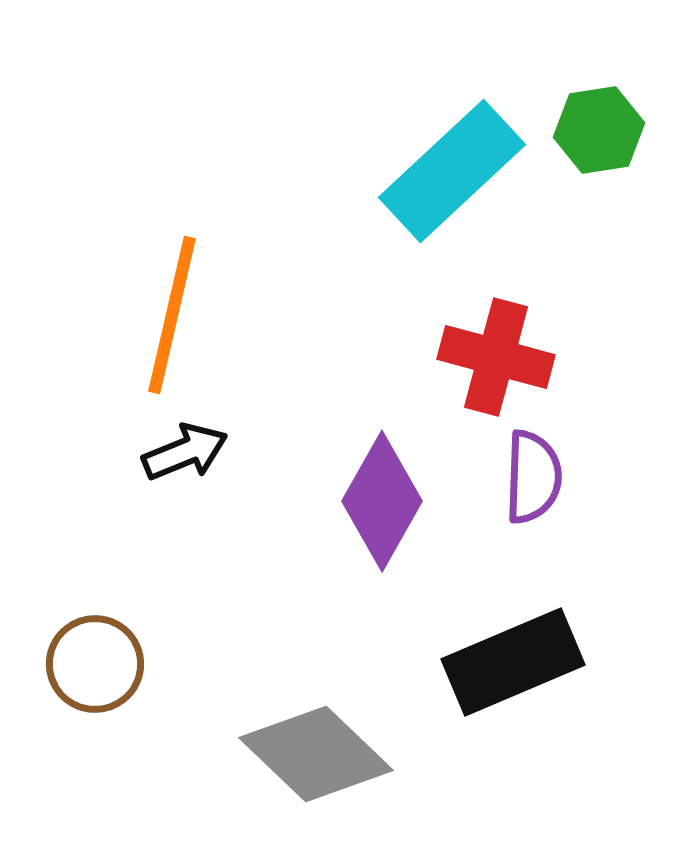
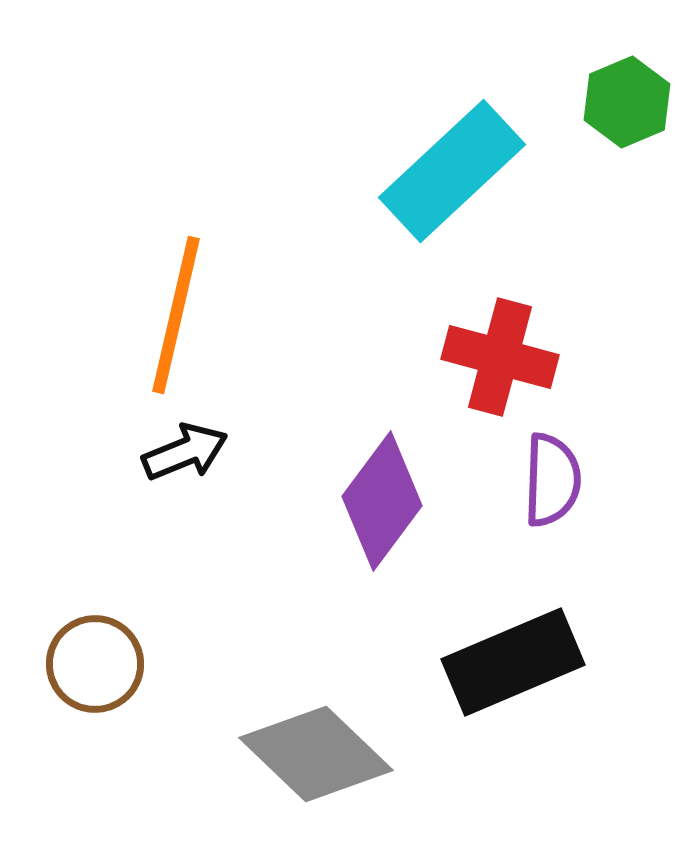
green hexagon: moved 28 px right, 28 px up; rotated 14 degrees counterclockwise
orange line: moved 4 px right
red cross: moved 4 px right
purple semicircle: moved 19 px right, 3 px down
purple diamond: rotated 7 degrees clockwise
